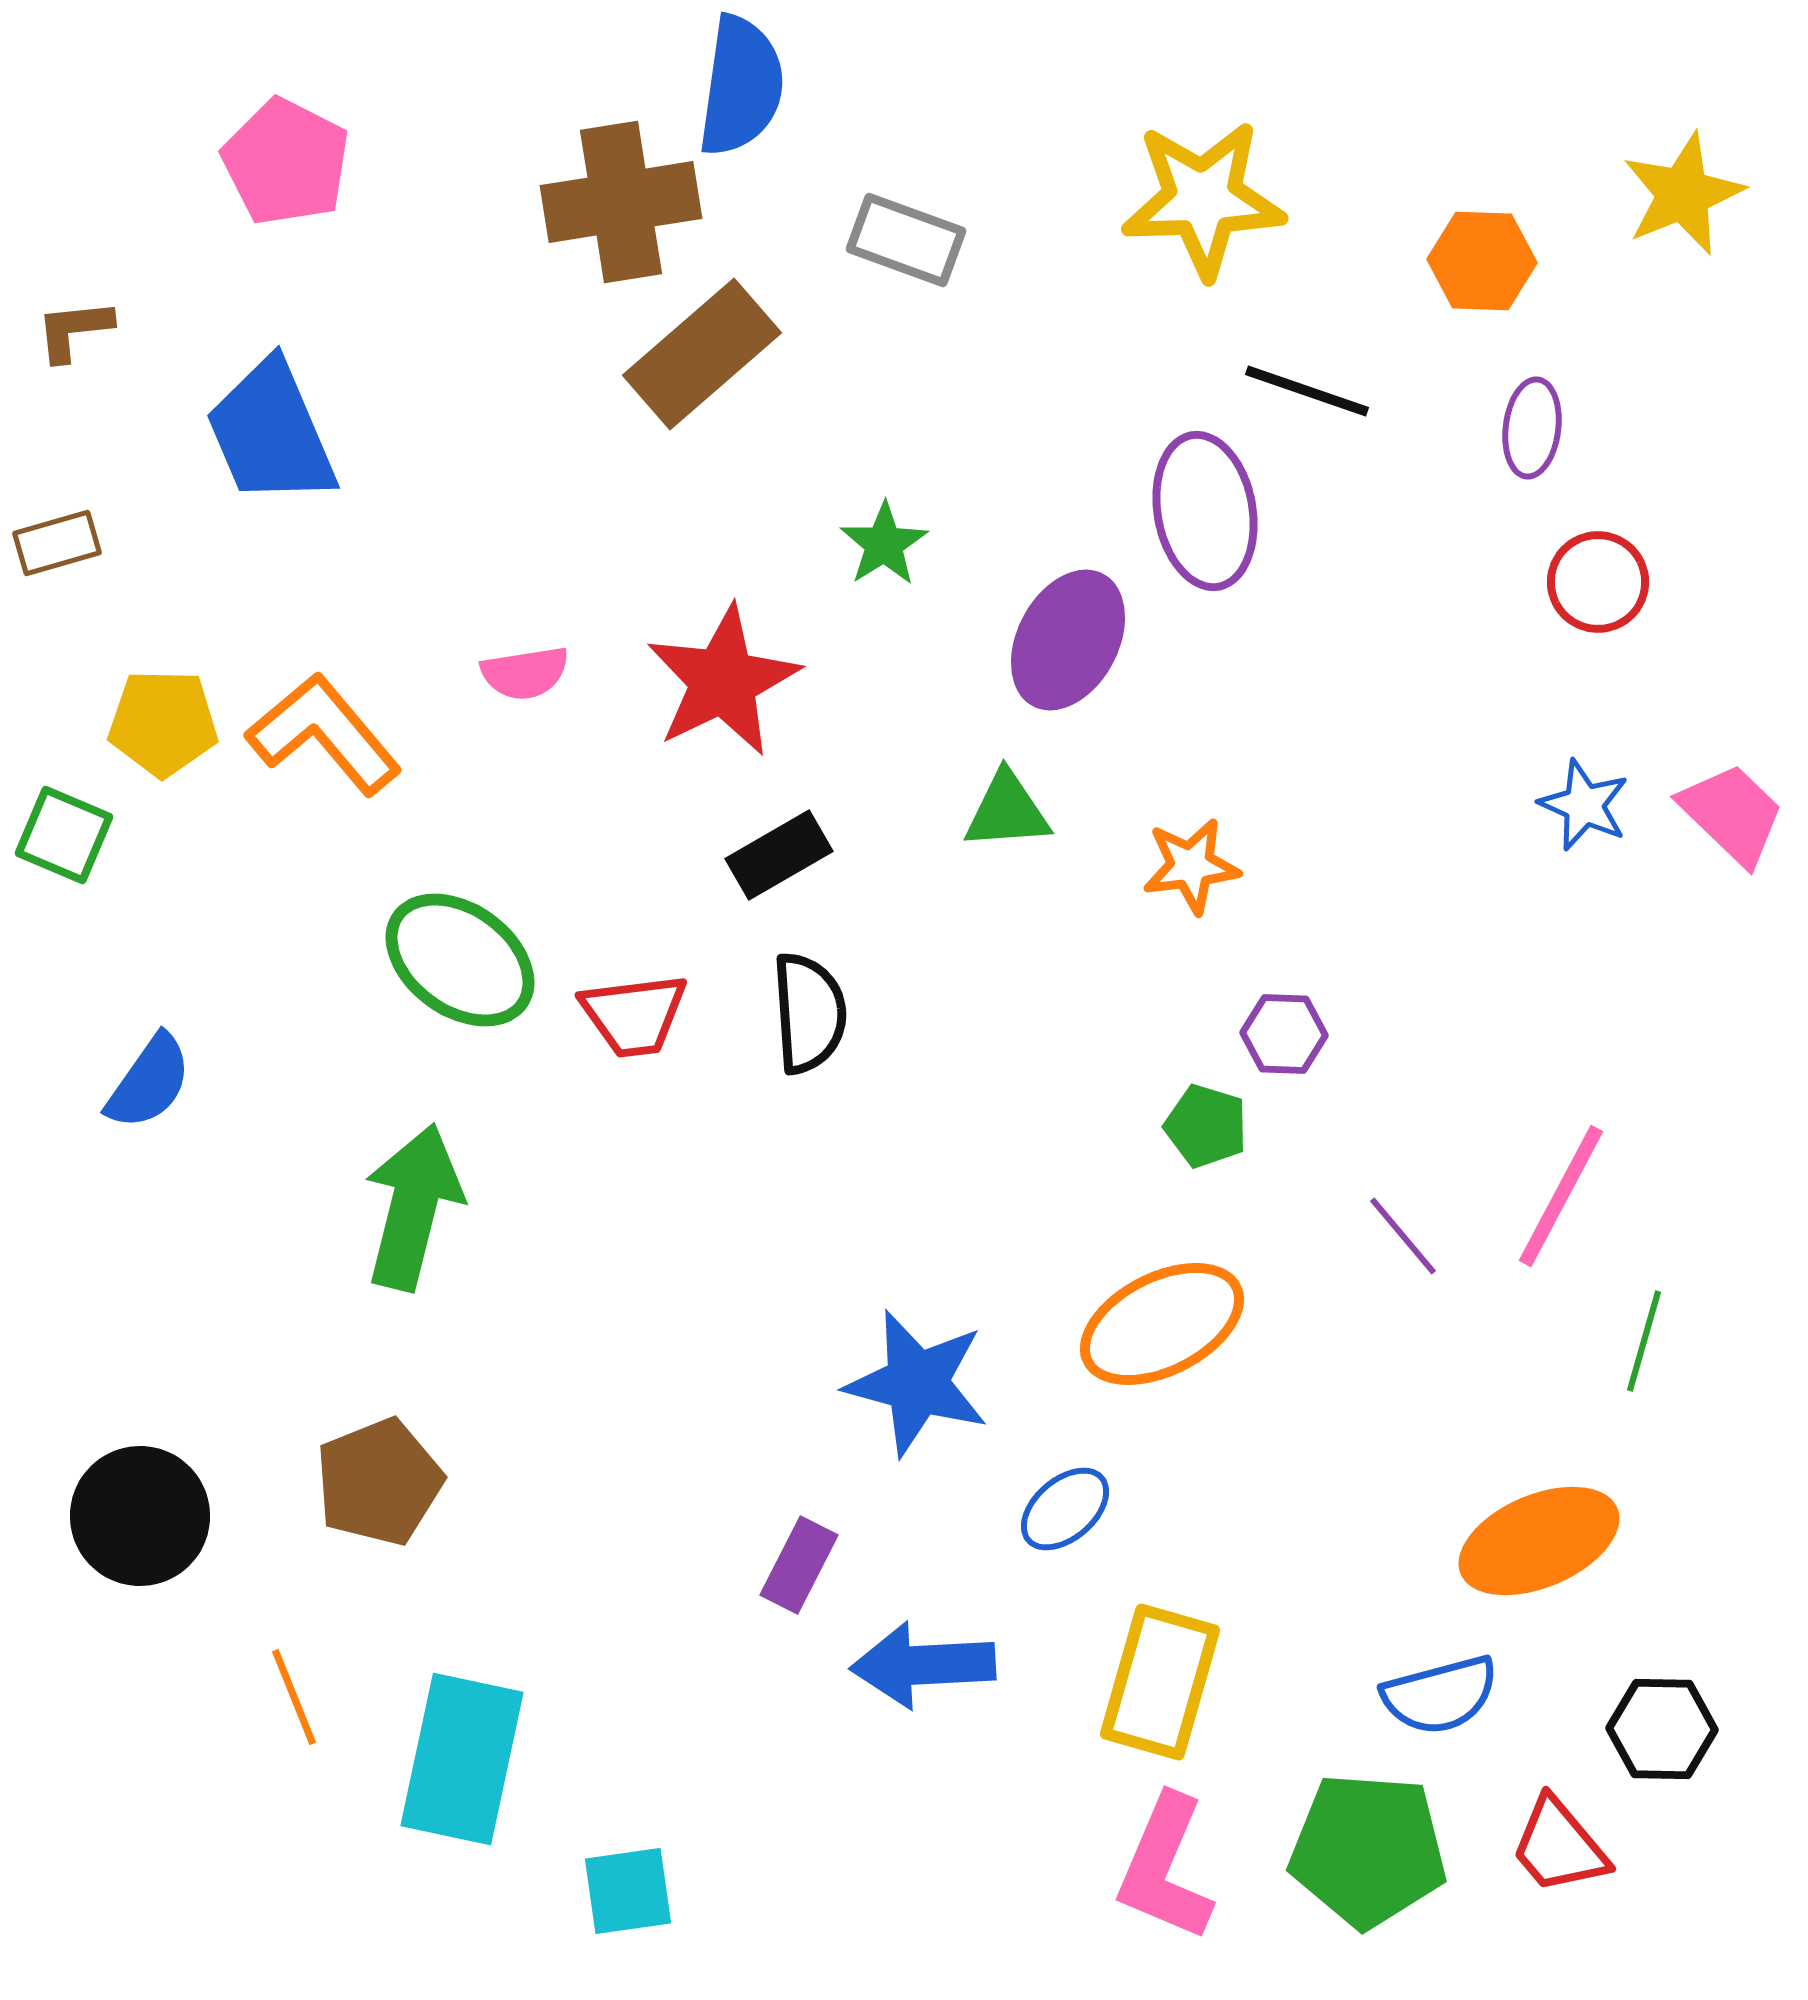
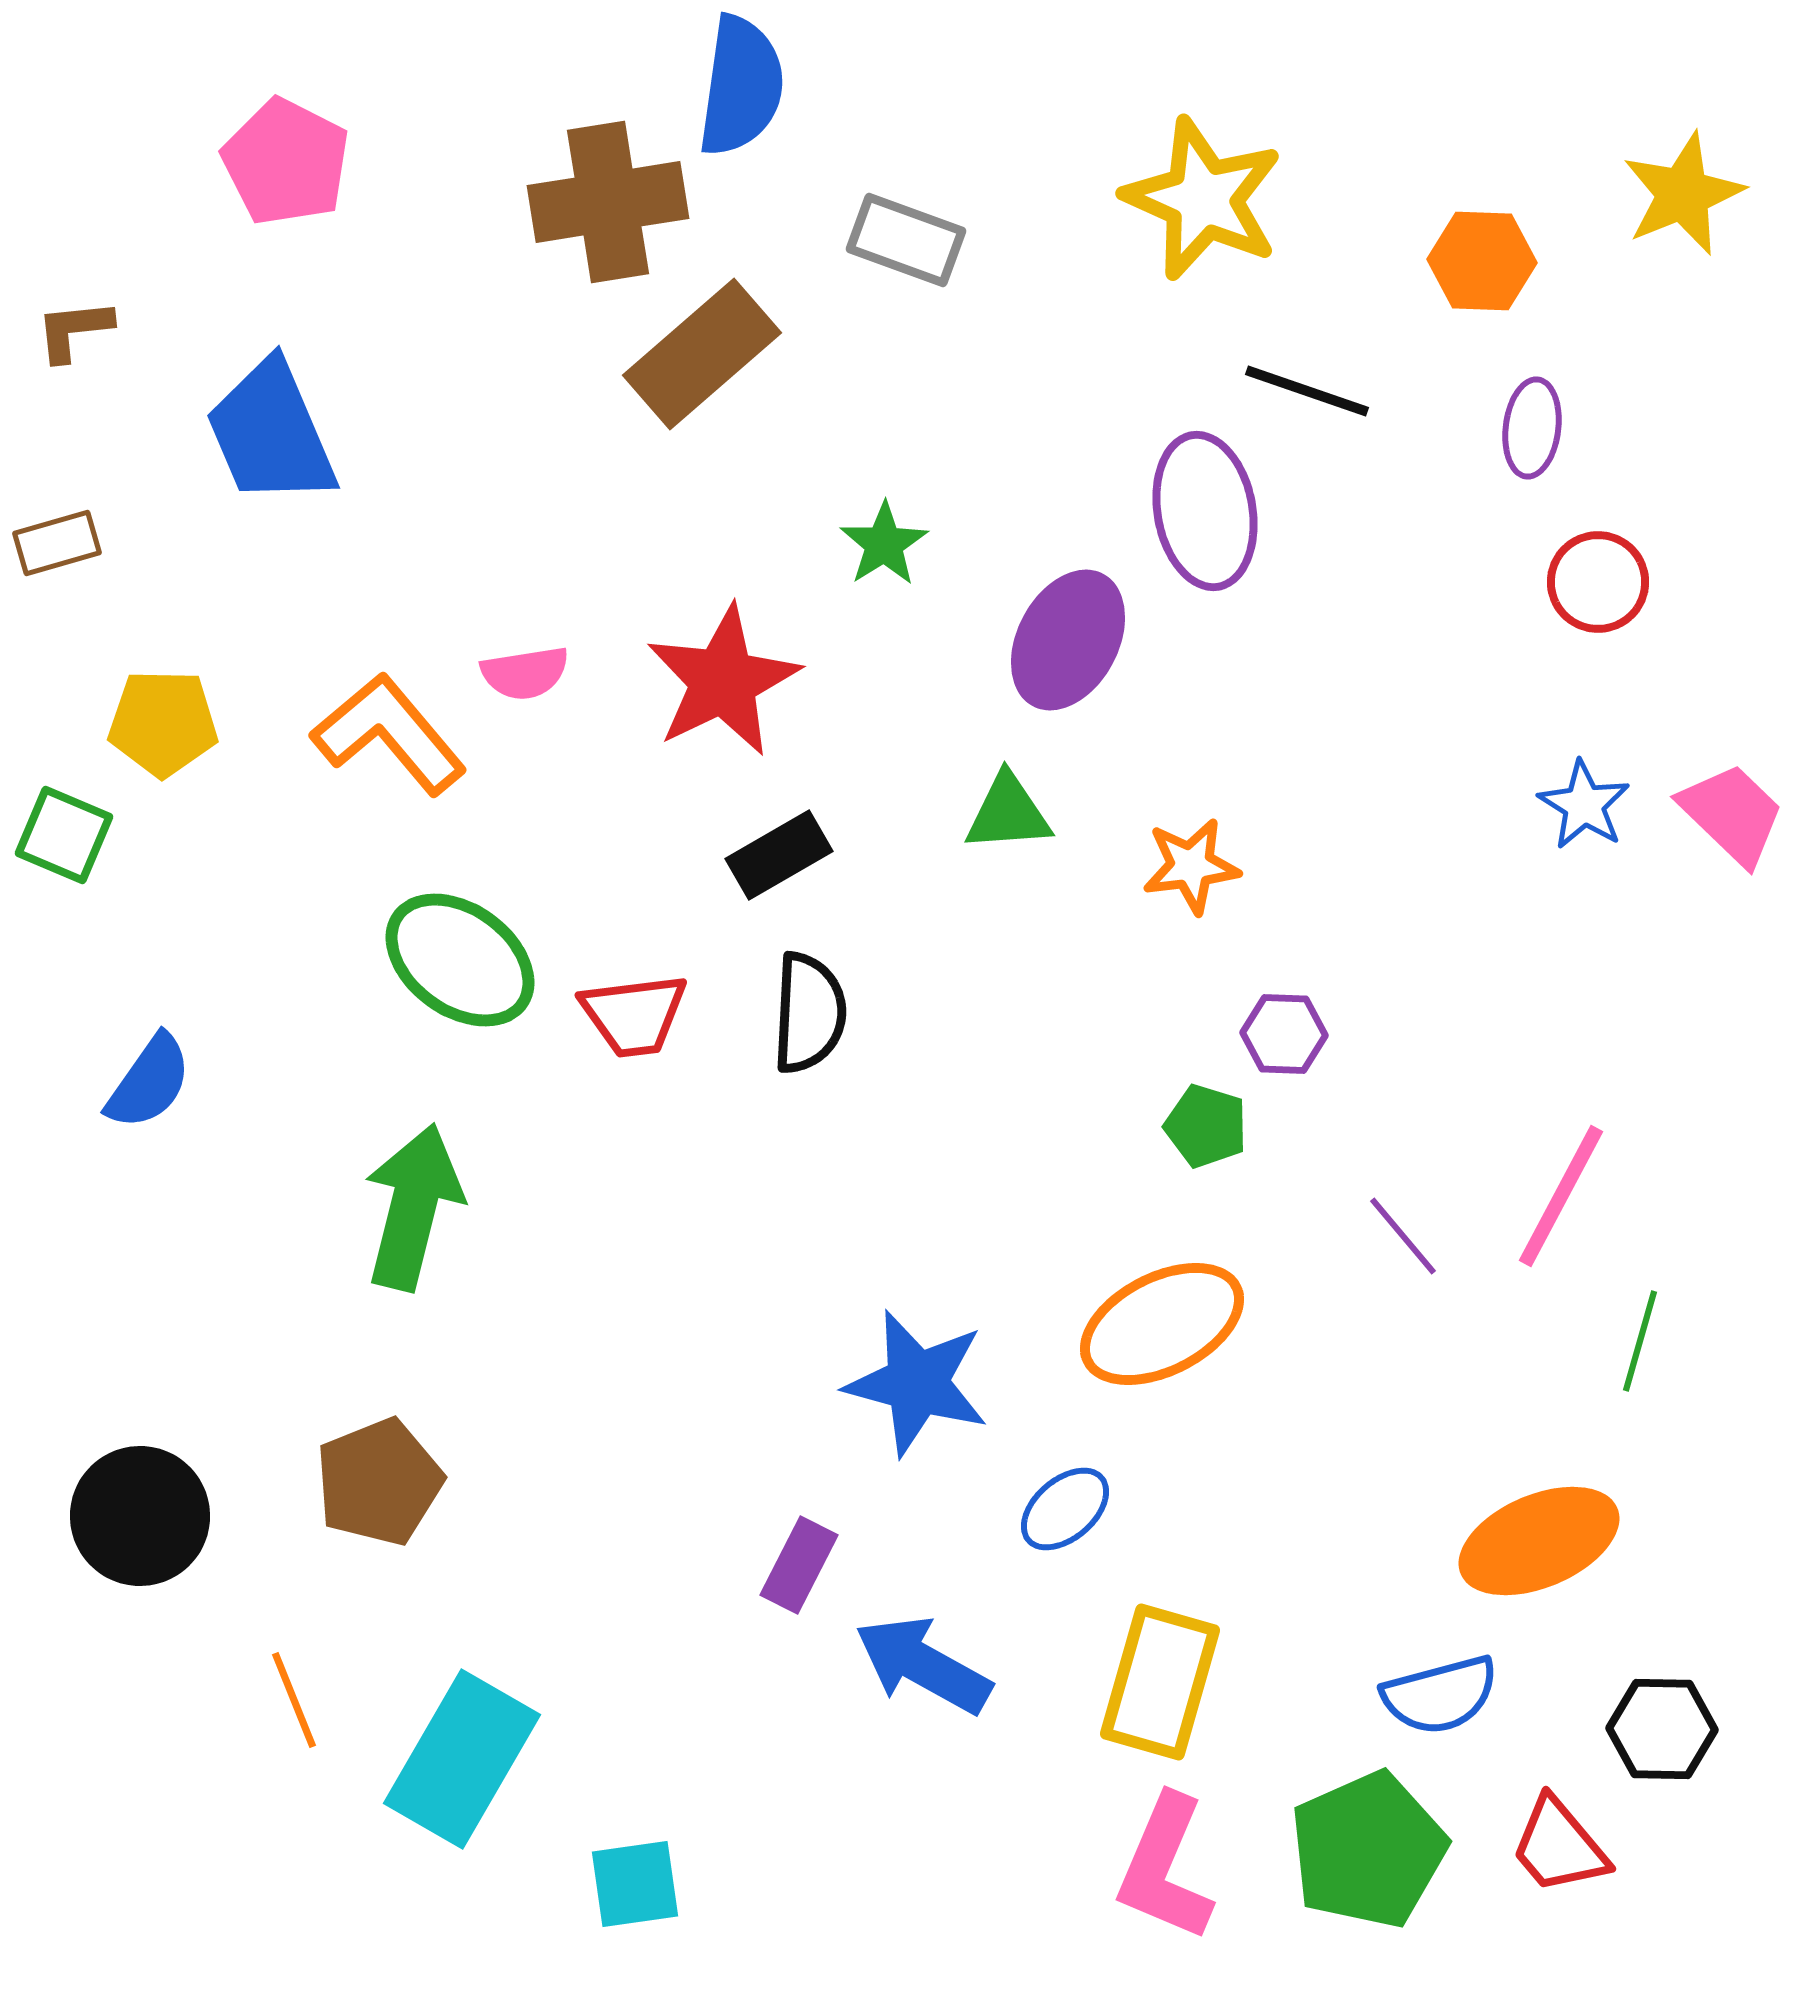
yellow star at (1203, 199): rotated 26 degrees clockwise
brown cross at (621, 202): moved 13 px left
orange L-shape at (324, 734): moved 65 px right
blue star at (1584, 805): rotated 8 degrees clockwise
green triangle at (1007, 811): moved 1 px right, 2 px down
black semicircle at (809, 1013): rotated 7 degrees clockwise
green line at (1644, 1341): moved 4 px left
blue arrow at (923, 1665): rotated 32 degrees clockwise
orange line at (294, 1697): moved 3 px down
cyan rectangle at (462, 1759): rotated 18 degrees clockwise
green pentagon at (1368, 1850): rotated 28 degrees counterclockwise
cyan square at (628, 1891): moved 7 px right, 7 px up
